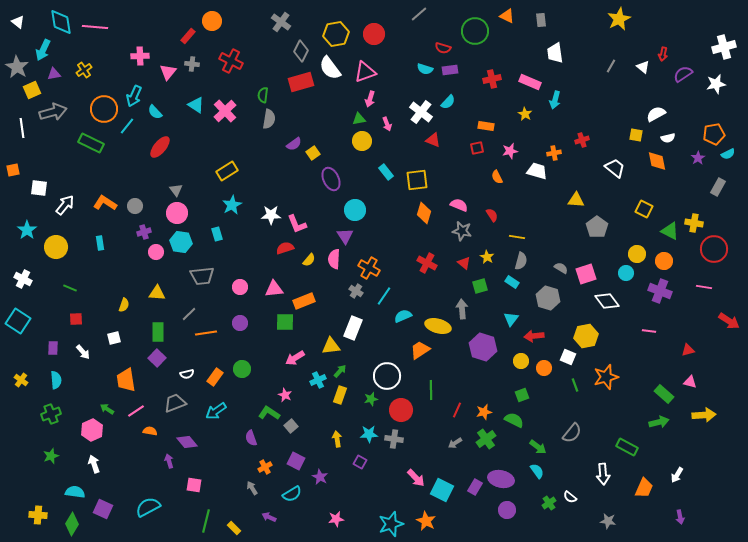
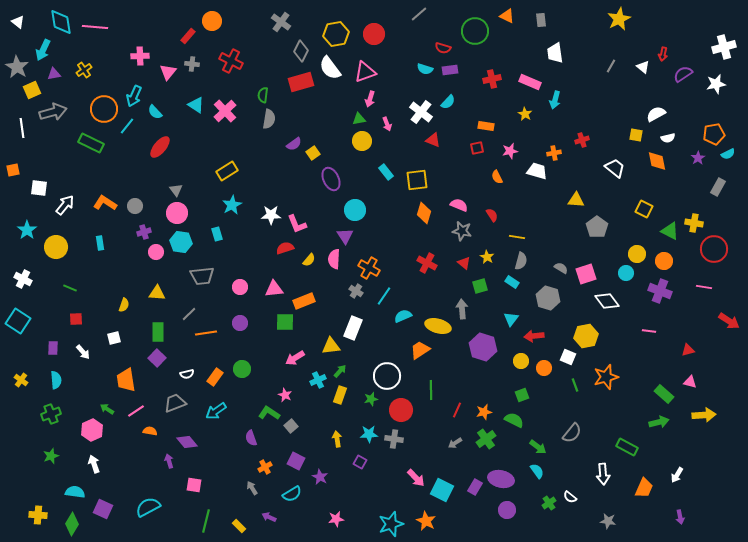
yellow rectangle at (234, 528): moved 5 px right, 2 px up
